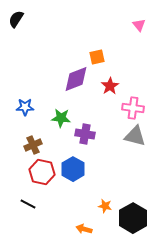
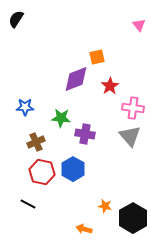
gray triangle: moved 5 px left; rotated 35 degrees clockwise
brown cross: moved 3 px right, 3 px up
